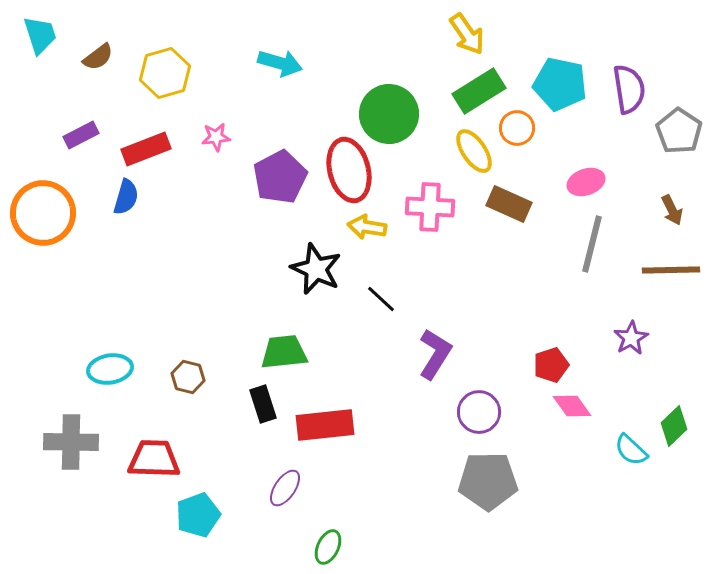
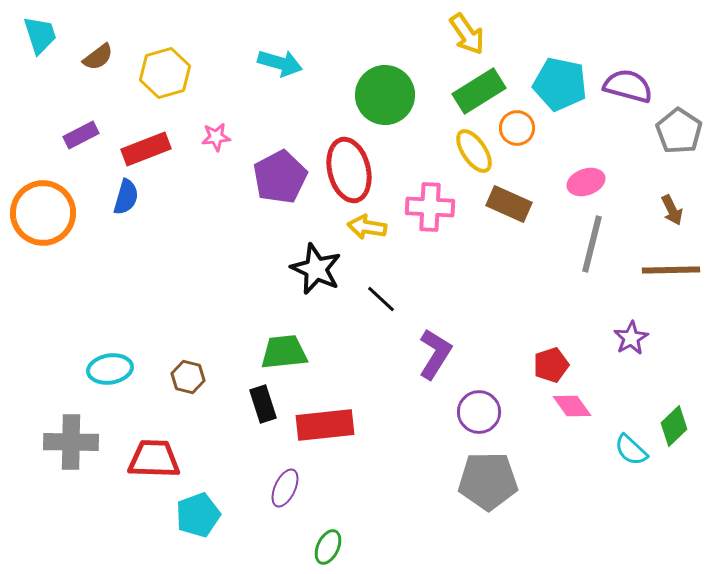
purple semicircle at (629, 89): moved 1 px left, 3 px up; rotated 66 degrees counterclockwise
green circle at (389, 114): moved 4 px left, 19 px up
purple ellipse at (285, 488): rotated 9 degrees counterclockwise
